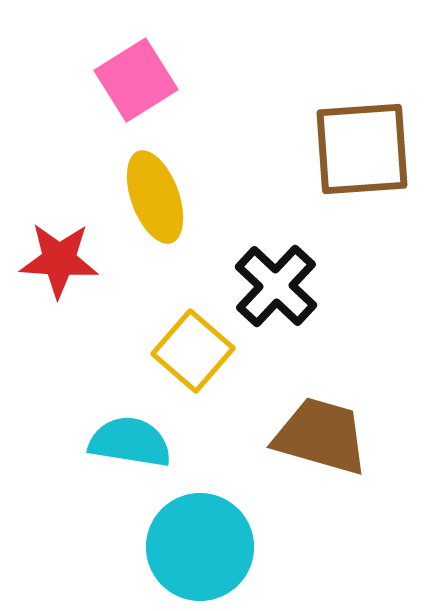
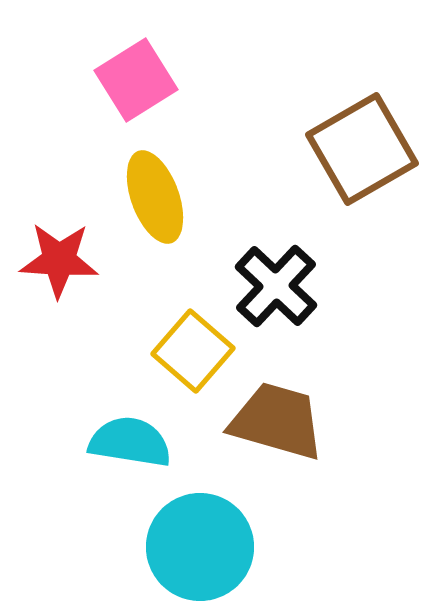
brown square: rotated 26 degrees counterclockwise
brown trapezoid: moved 44 px left, 15 px up
